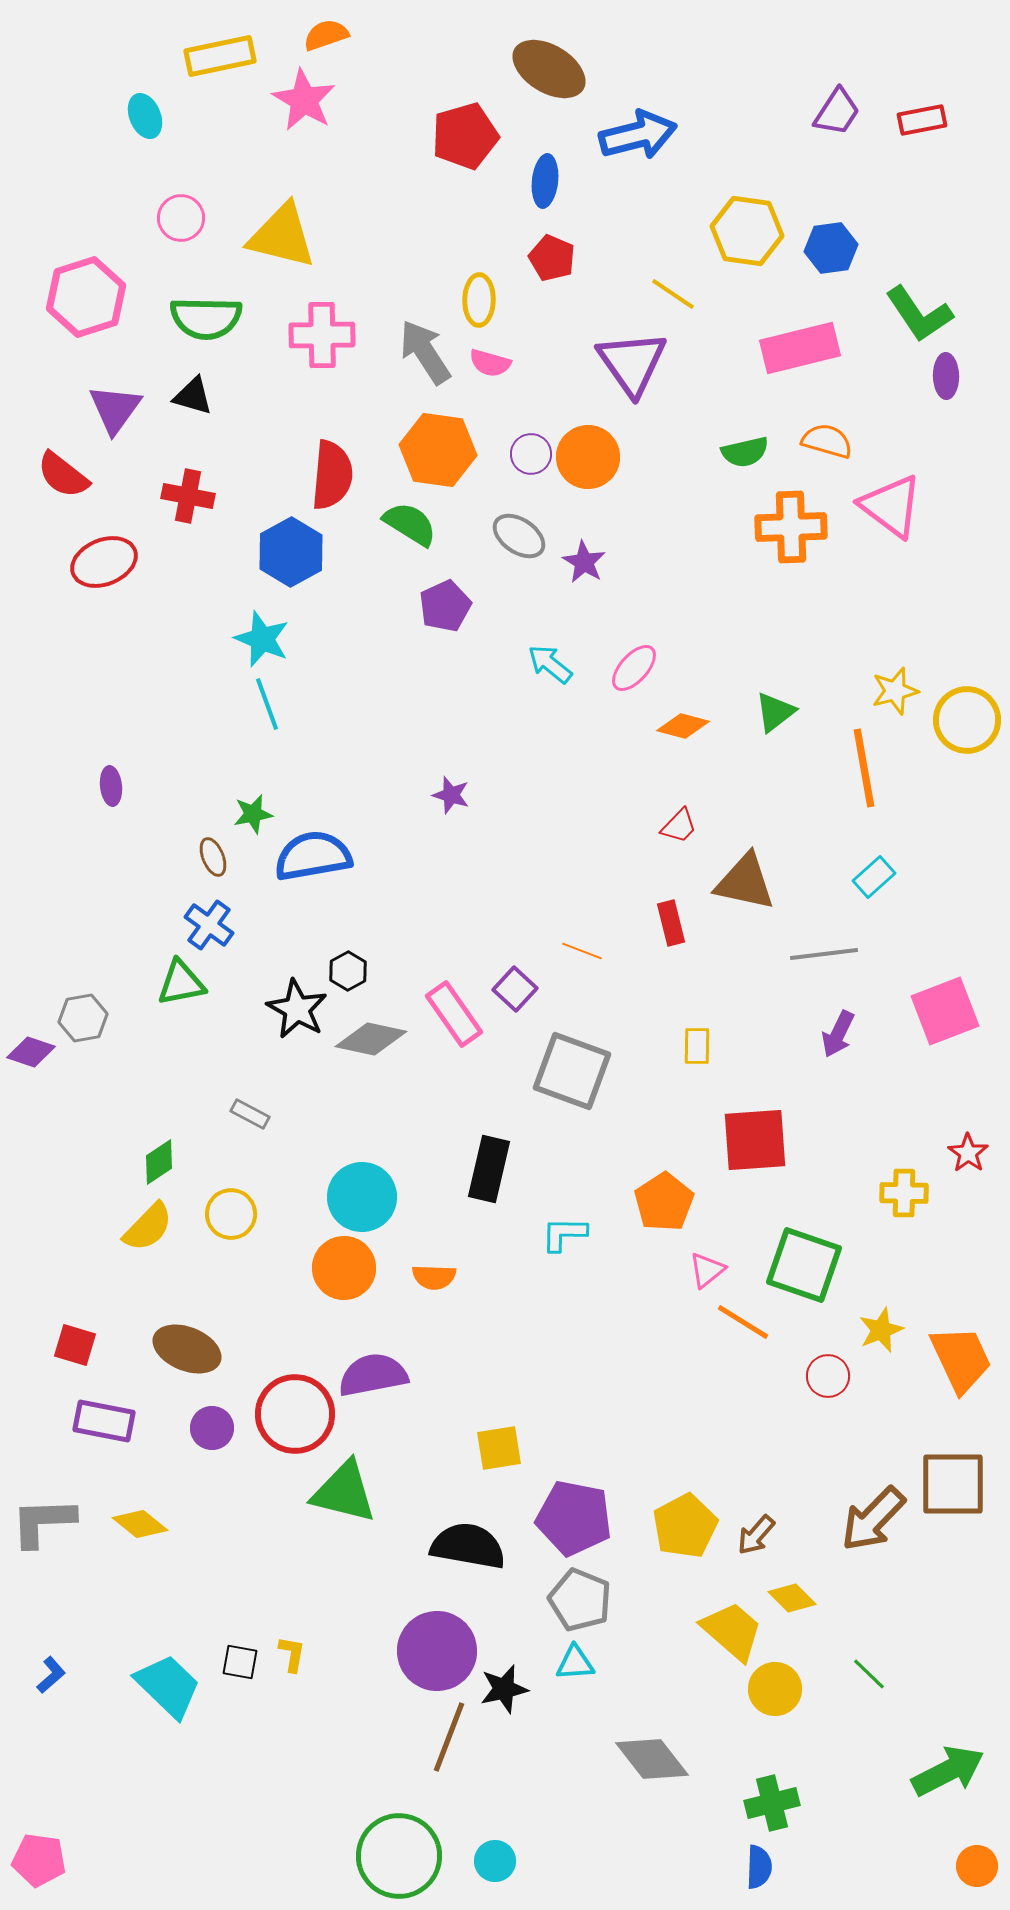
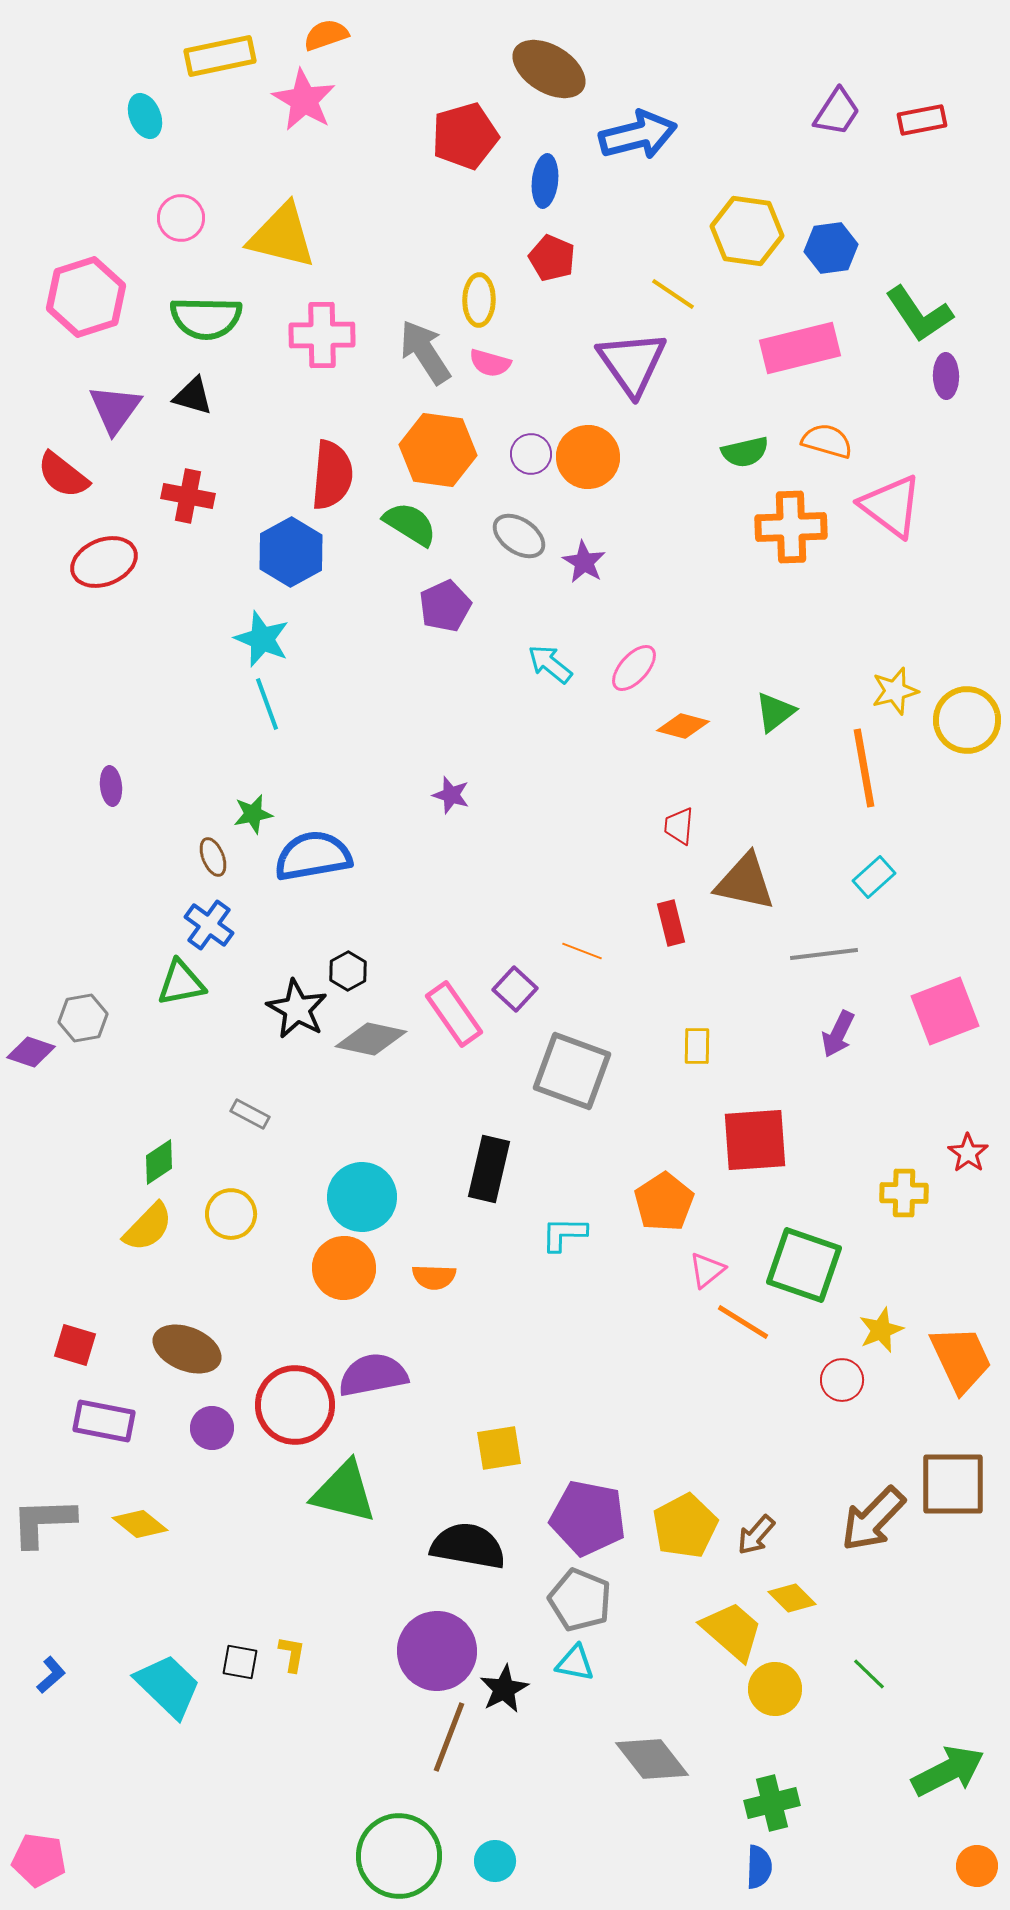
red trapezoid at (679, 826): rotated 141 degrees clockwise
red circle at (828, 1376): moved 14 px right, 4 px down
red circle at (295, 1414): moved 9 px up
purple pentagon at (574, 1518): moved 14 px right
cyan triangle at (575, 1663): rotated 15 degrees clockwise
black star at (504, 1689): rotated 15 degrees counterclockwise
